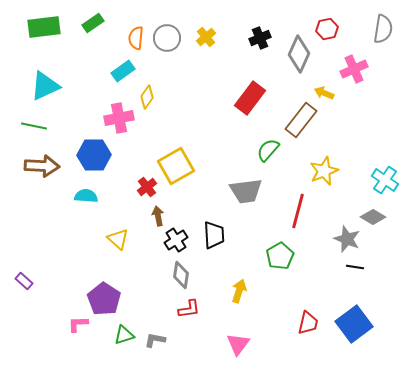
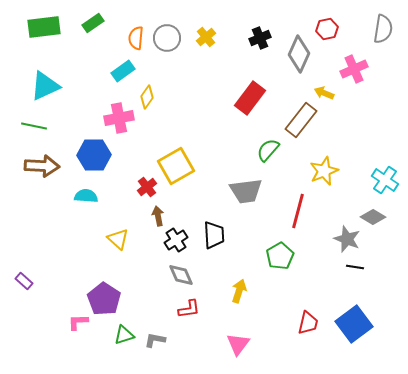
gray diamond at (181, 275): rotated 32 degrees counterclockwise
pink L-shape at (78, 324): moved 2 px up
